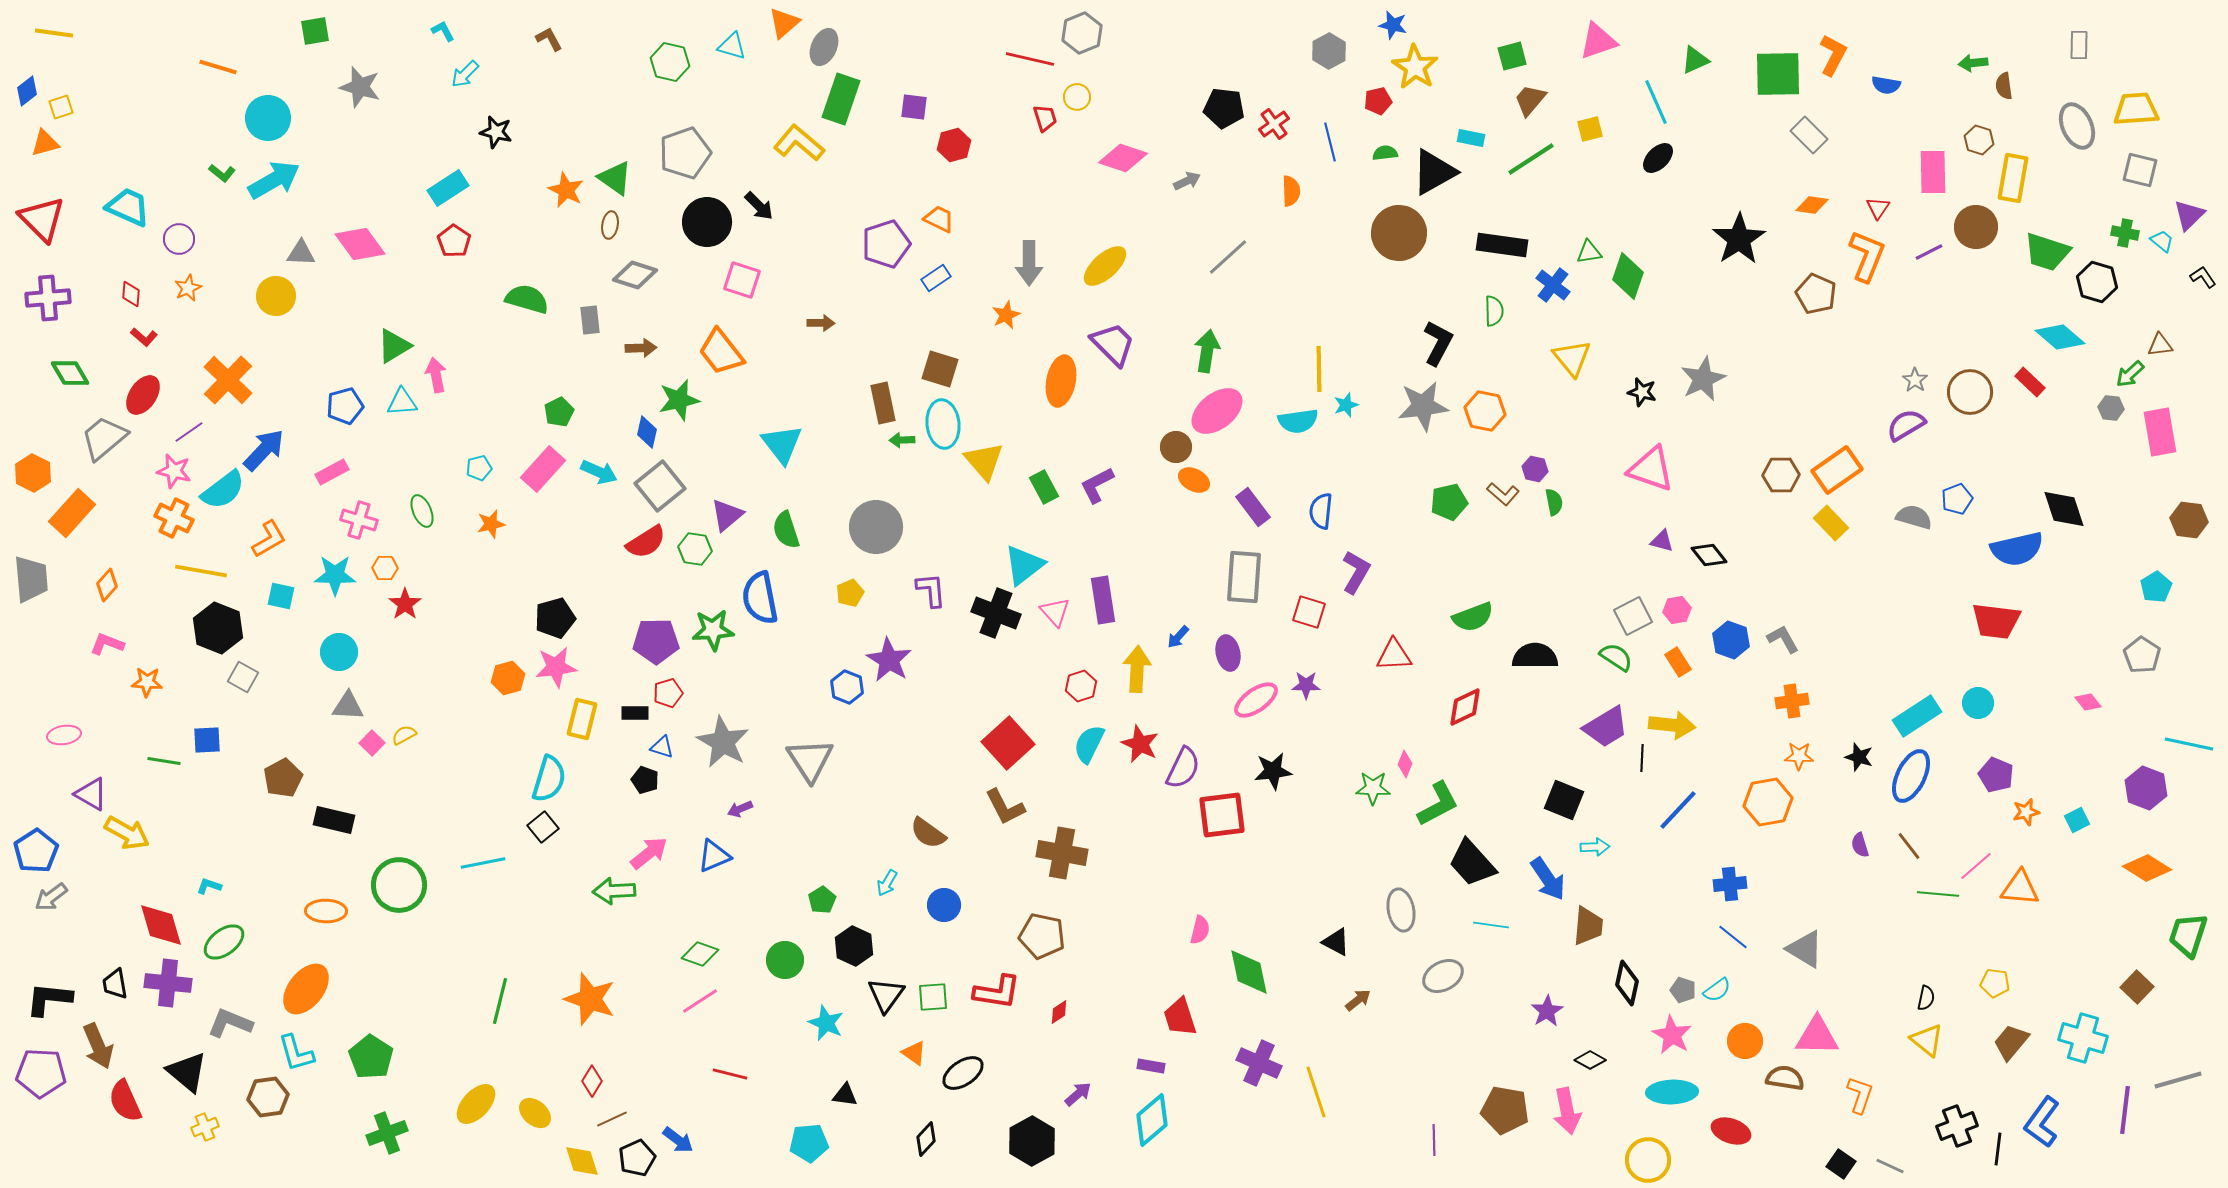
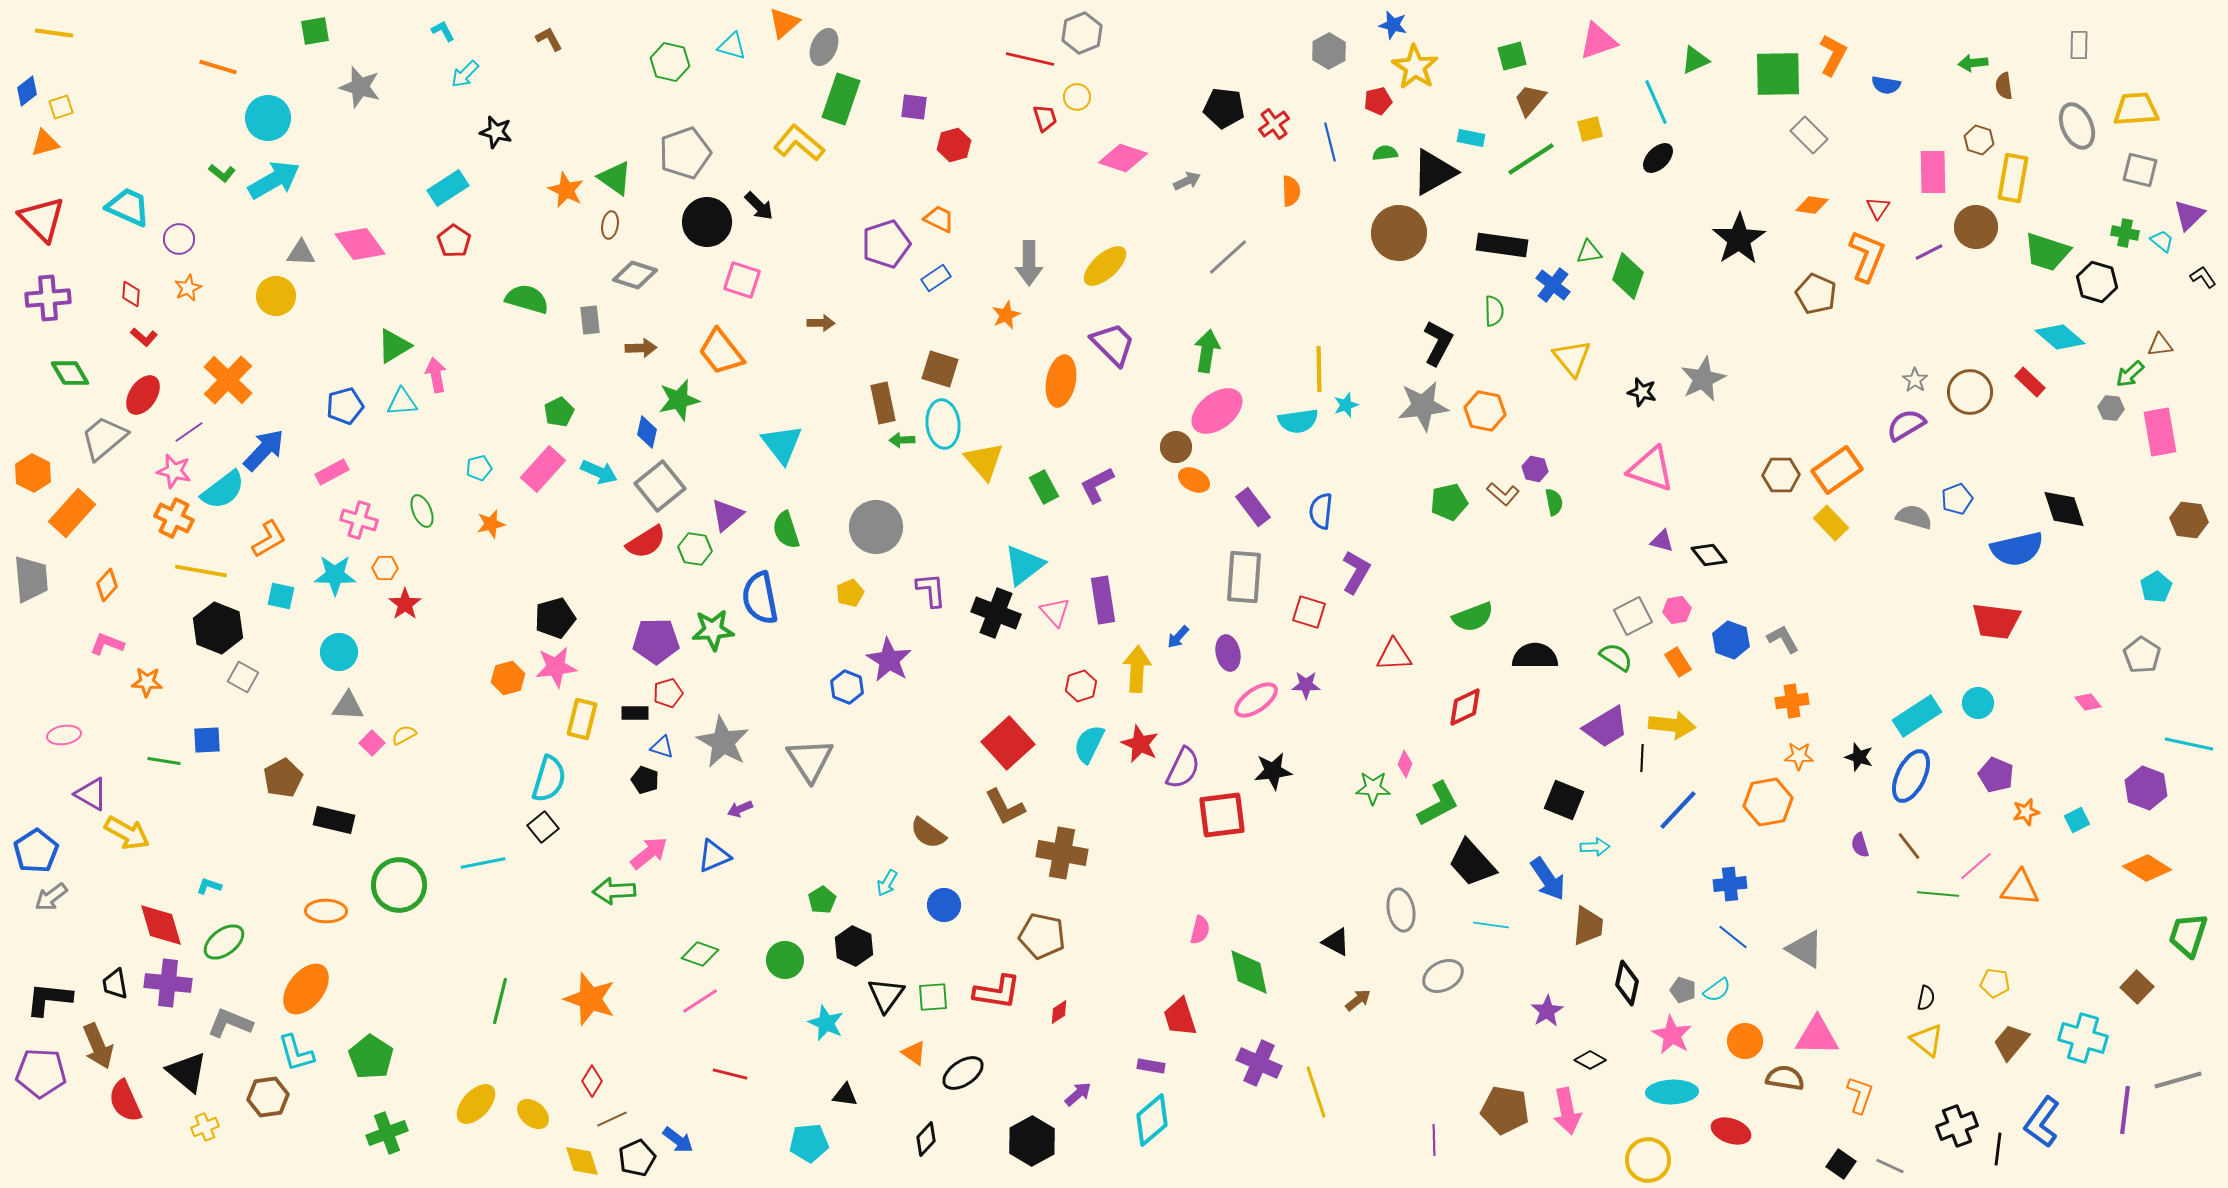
yellow ellipse at (535, 1113): moved 2 px left, 1 px down
